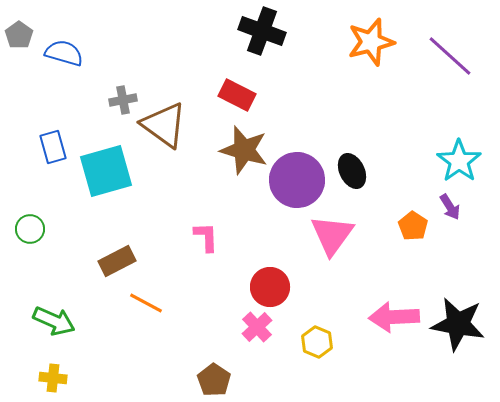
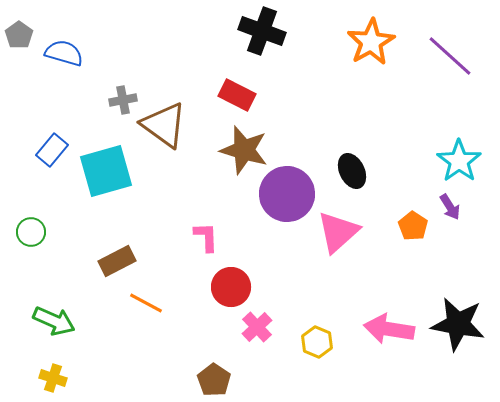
orange star: rotated 15 degrees counterclockwise
blue rectangle: moved 1 px left, 3 px down; rotated 56 degrees clockwise
purple circle: moved 10 px left, 14 px down
green circle: moved 1 px right, 3 px down
pink triangle: moved 6 px right, 3 px up; rotated 12 degrees clockwise
red circle: moved 39 px left
pink arrow: moved 5 px left, 12 px down; rotated 12 degrees clockwise
yellow cross: rotated 12 degrees clockwise
